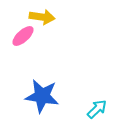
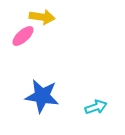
cyan arrow: moved 1 px left, 2 px up; rotated 25 degrees clockwise
